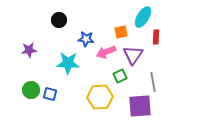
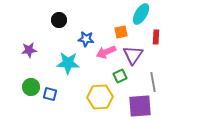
cyan ellipse: moved 2 px left, 3 px up
green circle: moved 3 px up
